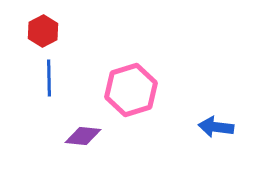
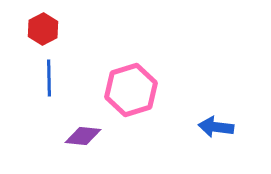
red hexagon: moved 2 px up
